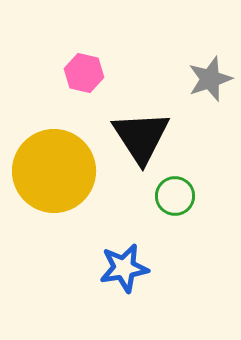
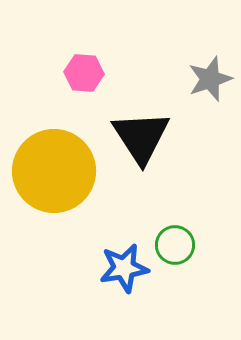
pink hexagon: rotated 9 degrees counterclockwise
green circle: moved 49 px down
